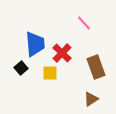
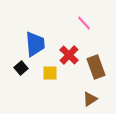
red cross: moved 7 px right, 2 px down
brown triangle: moved 1 px left
